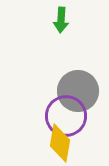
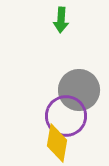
gray circle: moved 1 px right, 1 px up
yellow diamond: moved 3 px left
